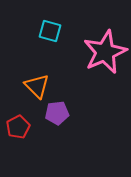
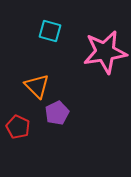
pink star: rotated 15 degrees clockwise
purple pentagon: rotated 20 degrees counterclockwise
red pentagon: rotated 20 degrees counterclockwise
